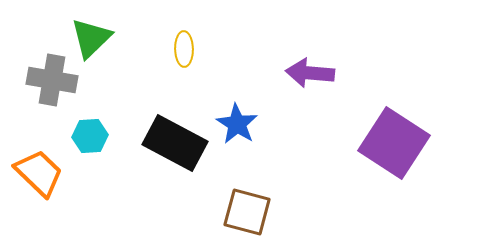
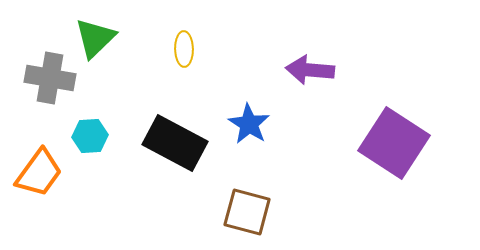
green triangle: moved 4 px right
purple arrow: moved 3 px up
gray cross: moved 2 px left, 2 px up
blue star: moved 12 px right
orange trapezoid: rotated 82 degrees clockwise
